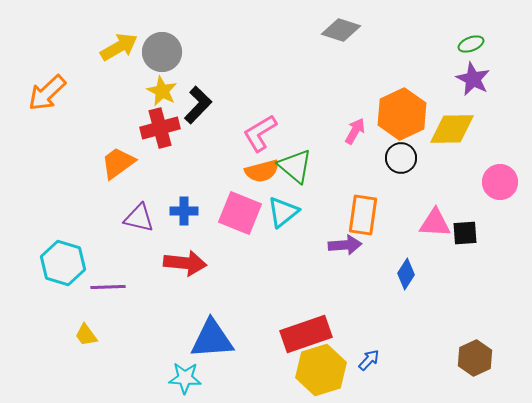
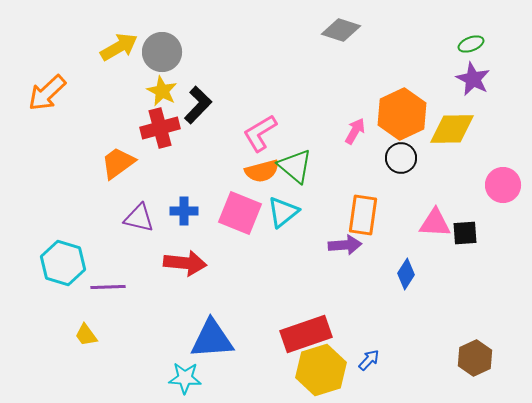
pink circle: moved 3 px right, 3 px down
